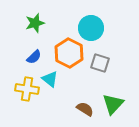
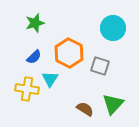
cyan circle: moved 22 px right
gray square: moved 3 px down
cyan triangle: rotated 24 degrees clockwise
